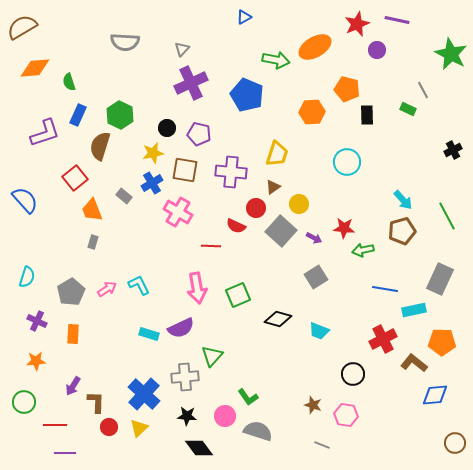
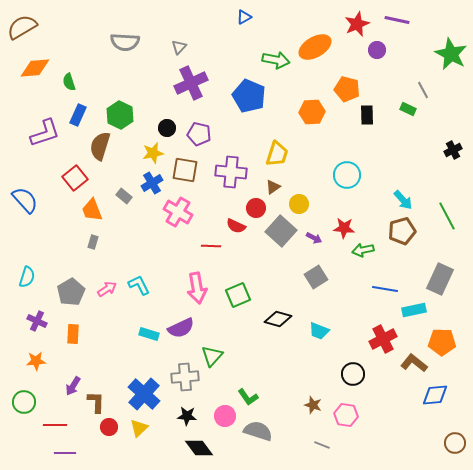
gray triangle at (182, 49): moved 3 px left, 2 px up
blue pentagon at (247, 95): moved 2 px right, 1 px down
cyan circle at (347, 162): moved 13 px down
